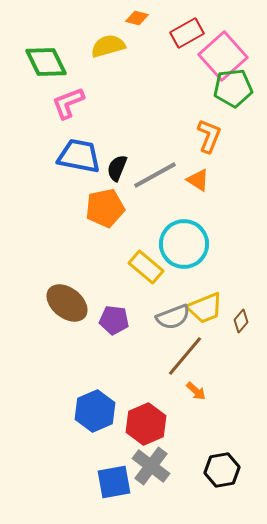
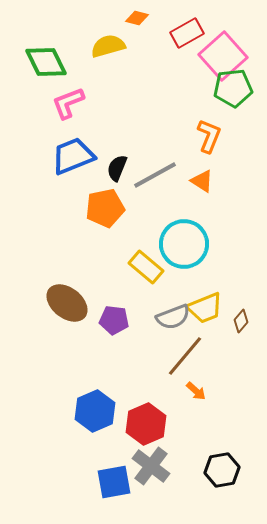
blue trapezoid: moved 6 px left; rotated 33 degrees counterclockwise
orange triangle: moved 4 px right, 1 px down
